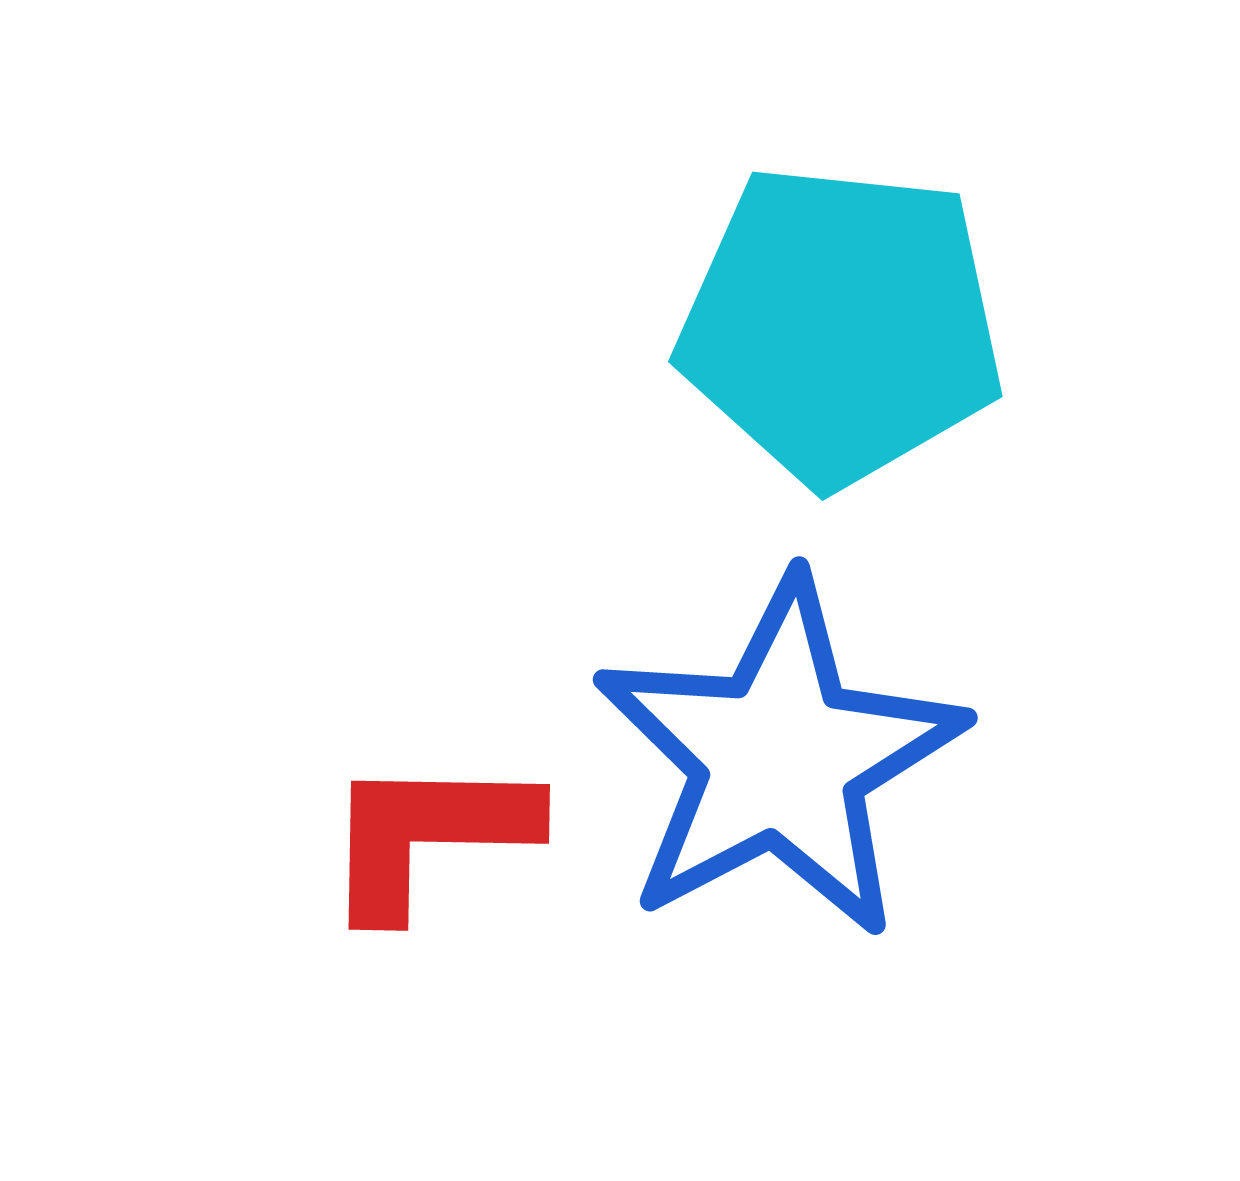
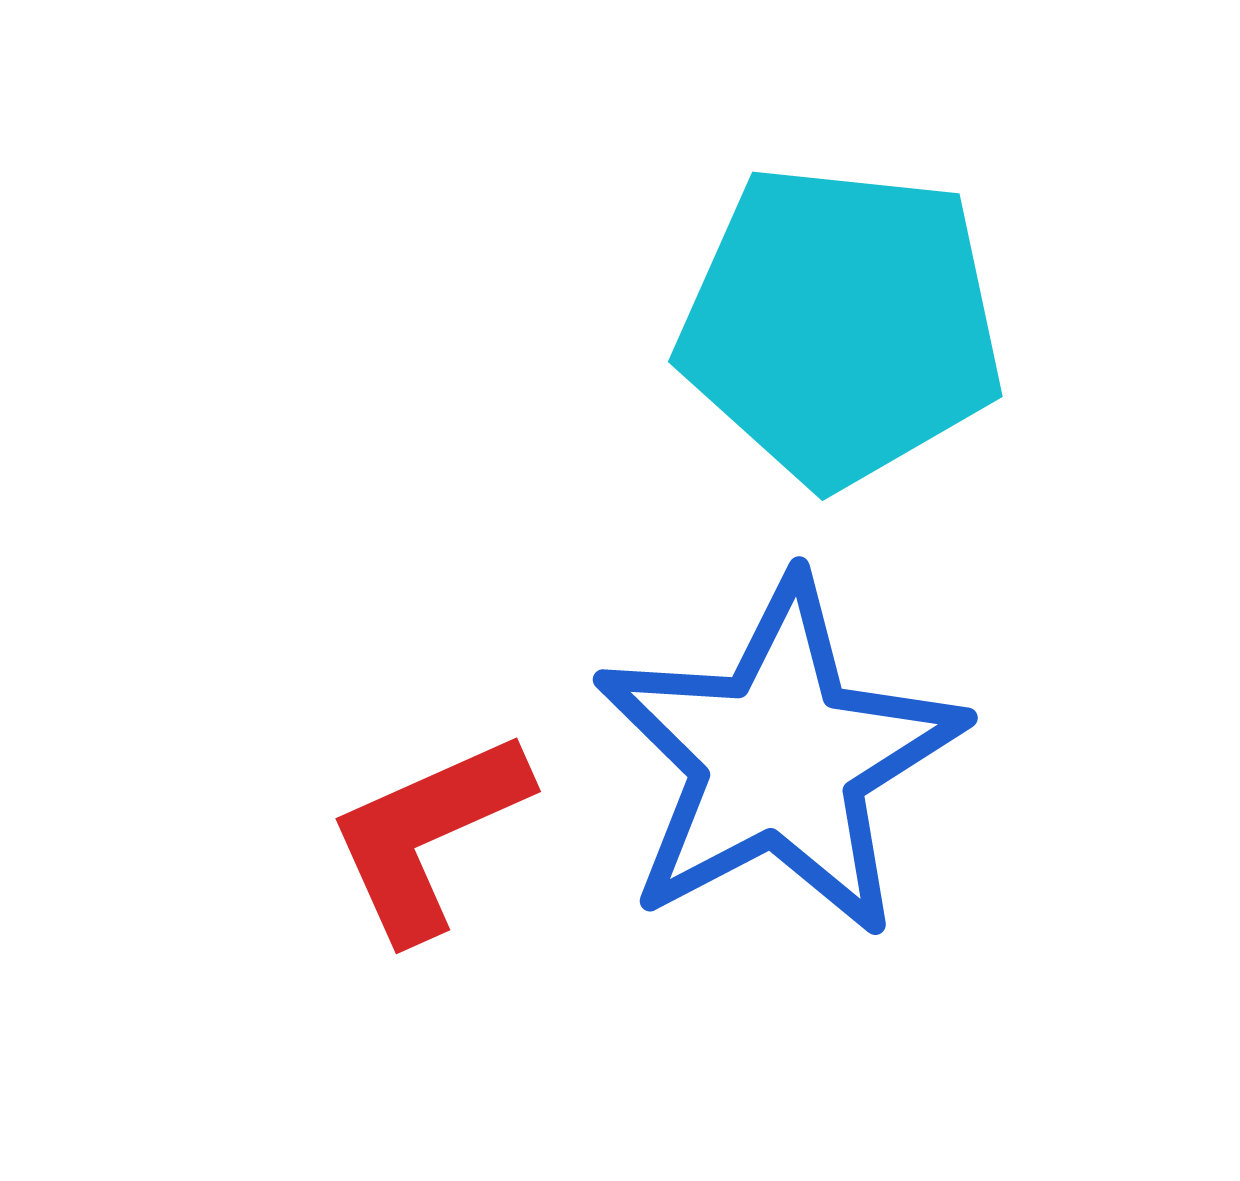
red L-shape: rotated 25 degrees counterclockwise
